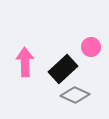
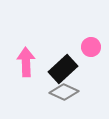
pink arrow: moved 1 px right
gray diamond: moved 11 px left, 3 px up
